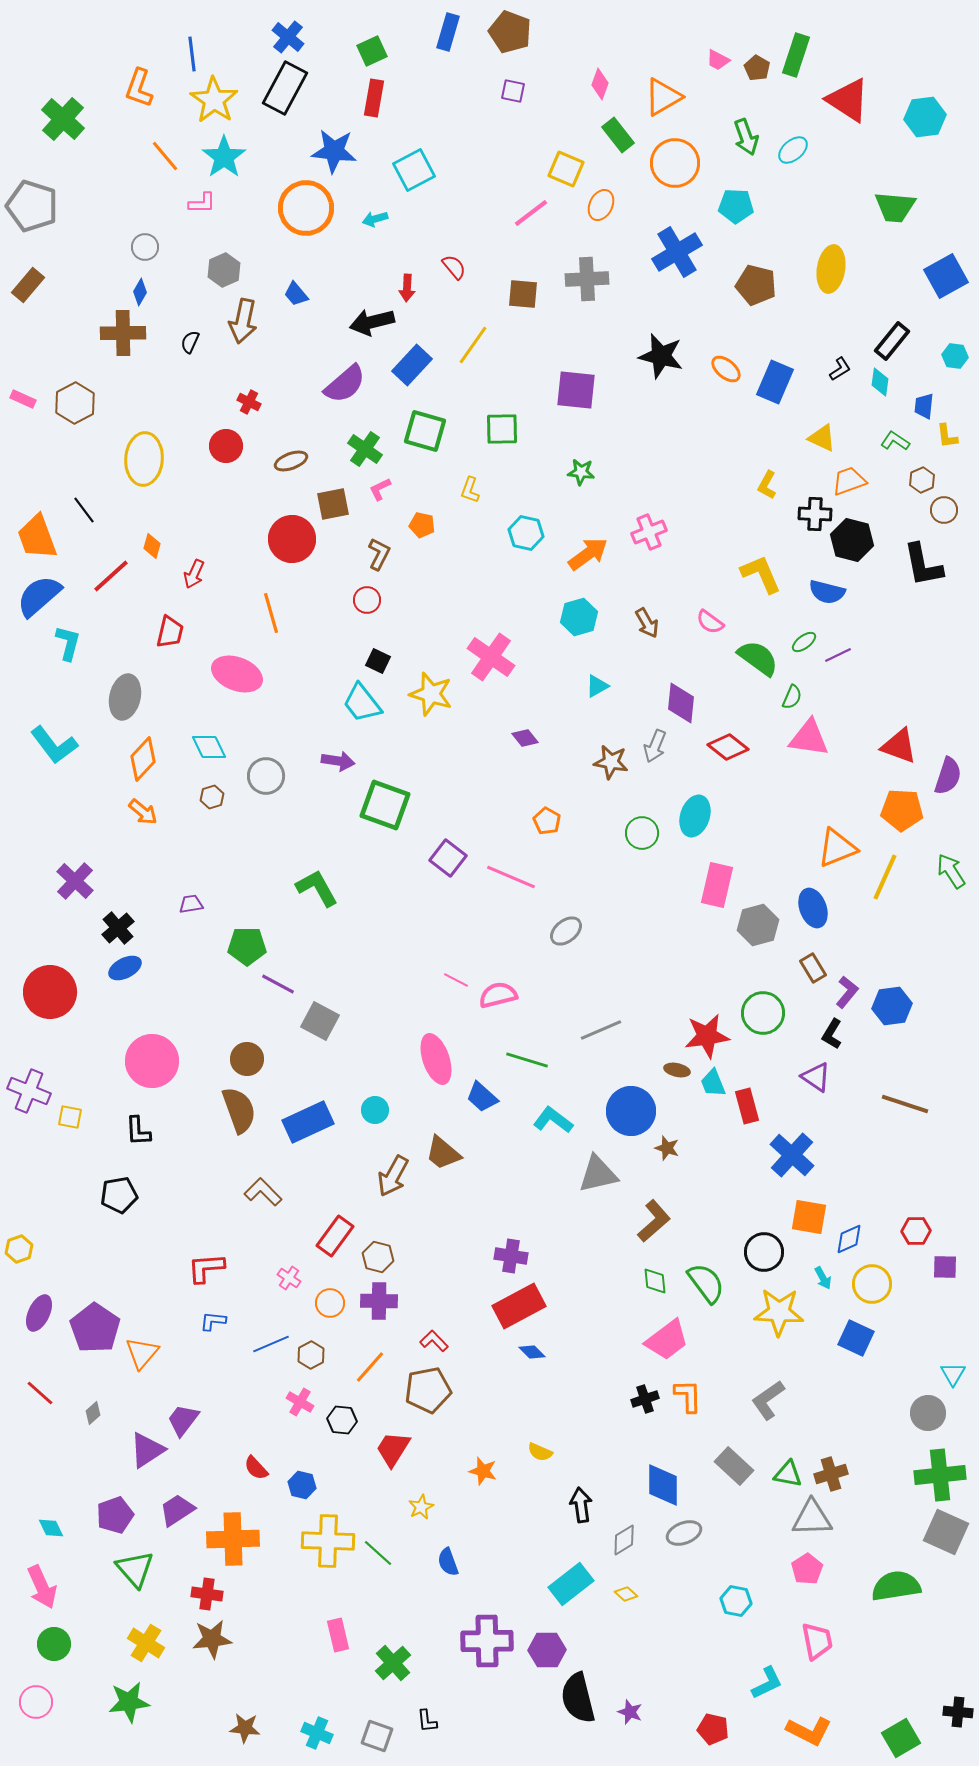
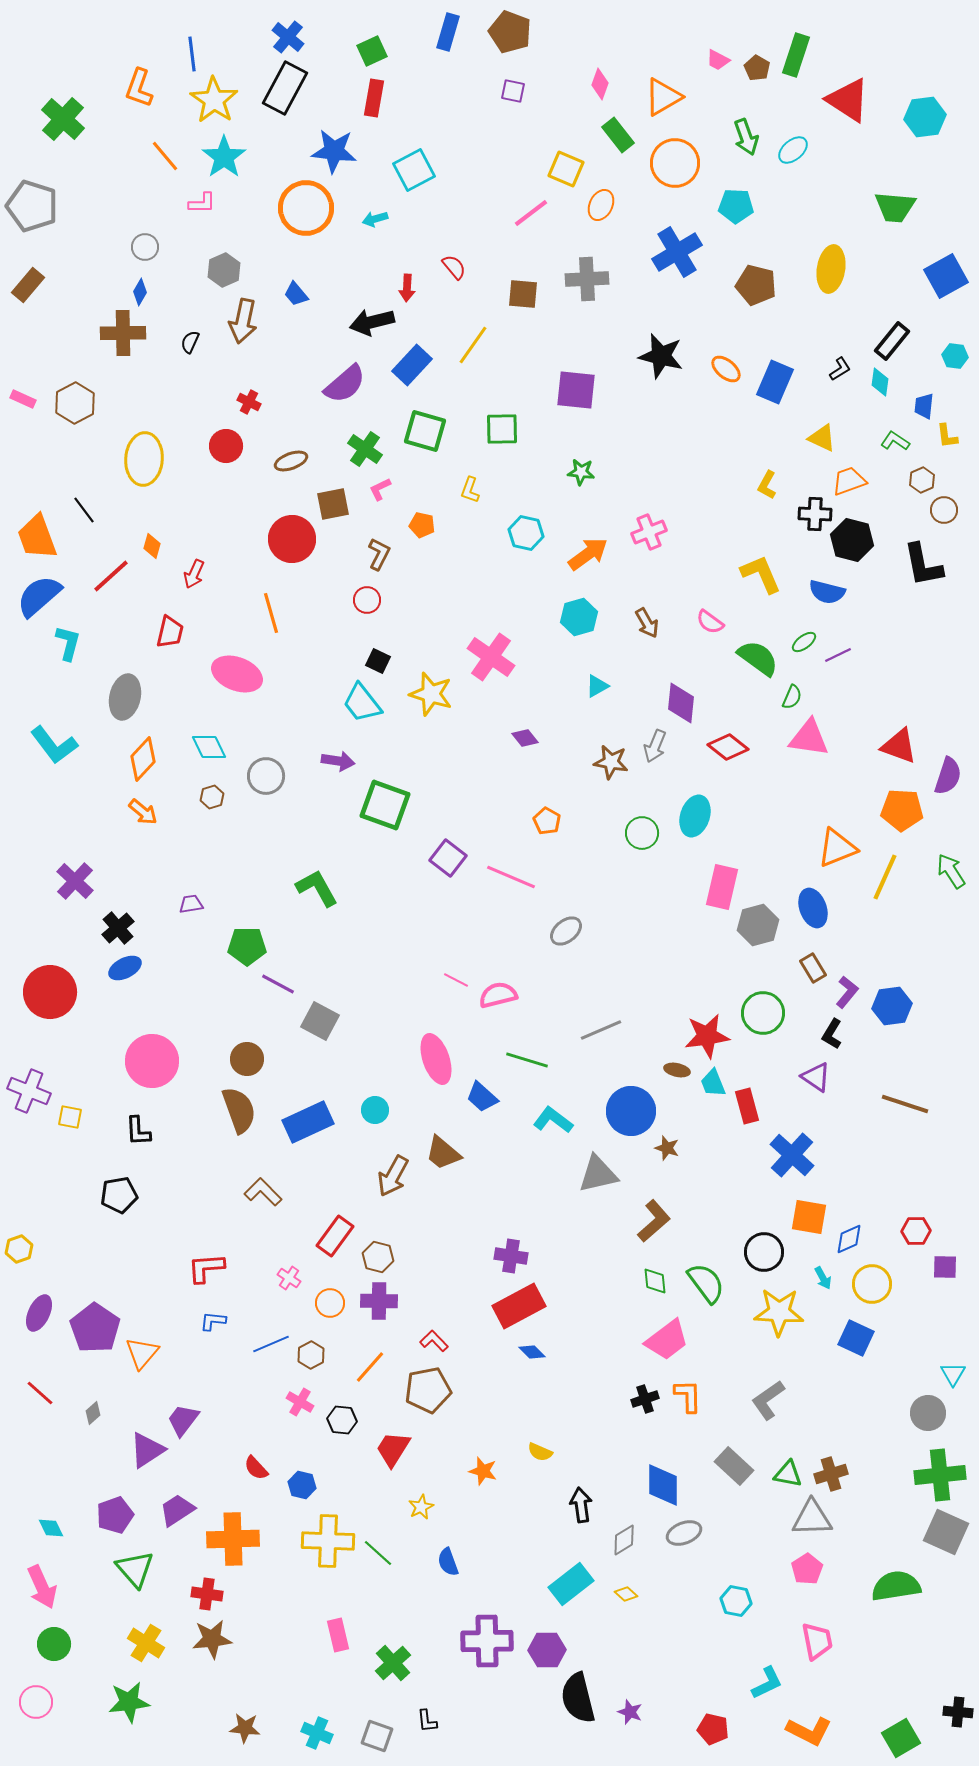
pink rectangle at (717, 885): moved 5 px right, 2 px down
